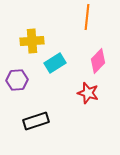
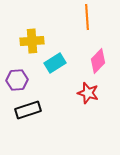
orange line: rotated 10 degrees counterclockwise
black rectangle: moved 8 px left, 11 px up
